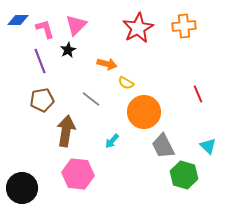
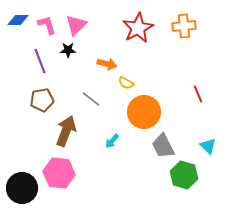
pink L-shape: moved 2 px right, 4 px up
black star: rotated 28 degrees clockwise
brown arrow: rotated 12 degrees clockwise
pink hexagon: moved 19 px left, 1 px up
